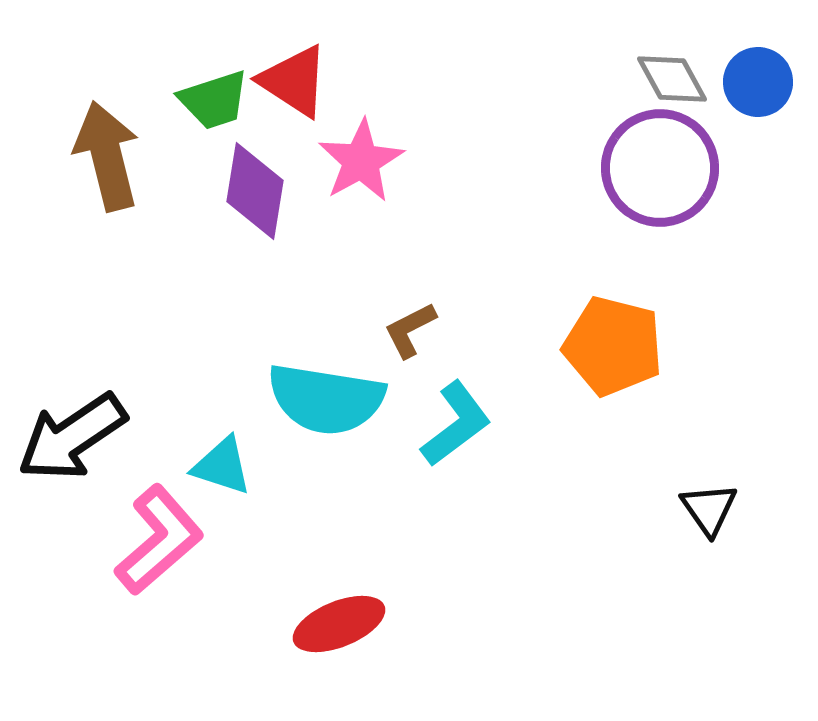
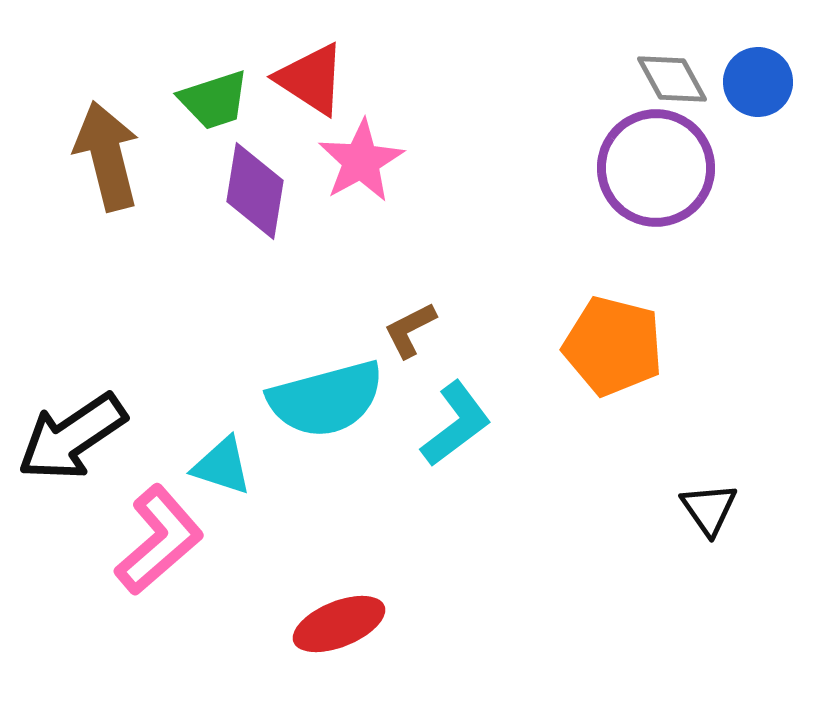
red triangle: moved 17 px right, 2 px up
purple circle: moved 4 px left
cyan semicircle: rotated 24 degrees counterclockwise
